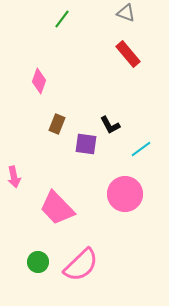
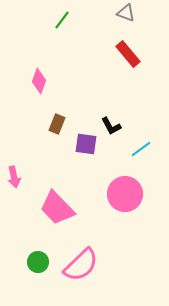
green line: moved 1 px down
black L-shape: moved 1 px right, 1 px down
